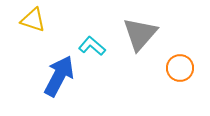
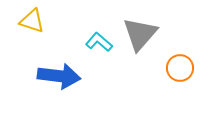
yellow triangle: moved 1 px left, 1 px down
cyan L-shape: moved 7 px right, 4 px up
blue arrow: rotated 69 degrees clockwise
